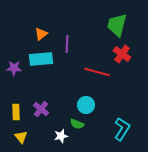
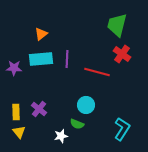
purple line: moved 15 px down
purple cross: moved 2 px left
yellow triangle: moved 2 px left, 5 px up
